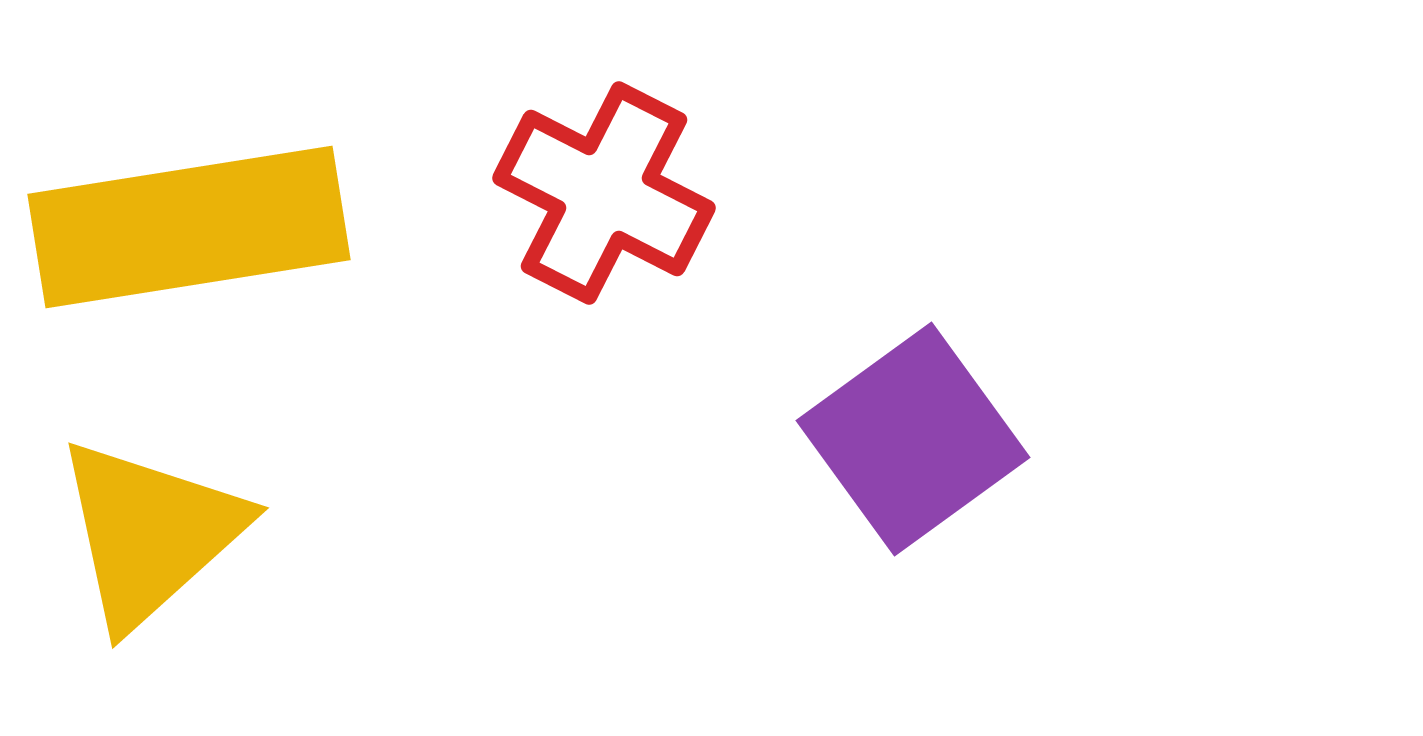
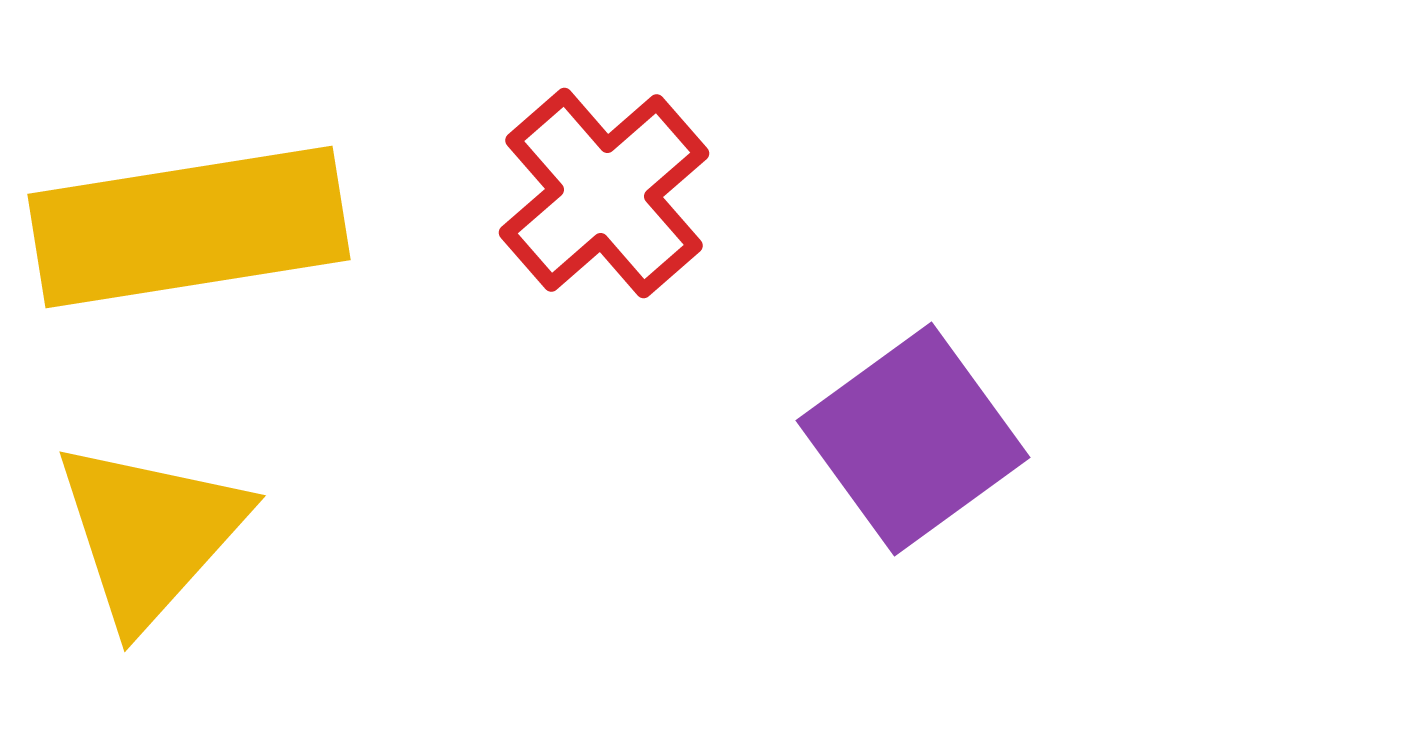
red cross: rotated 22 degrees clockwise
yellow triangle: rotated 6 degrees counterclockwise
